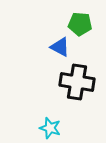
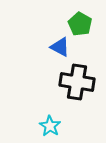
green pentagon: rotated 25 degrees clockwise
cyan star: moved 2 px up; rotated 15 degrees clockwise
